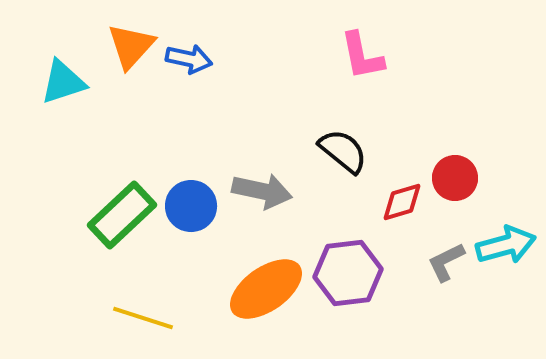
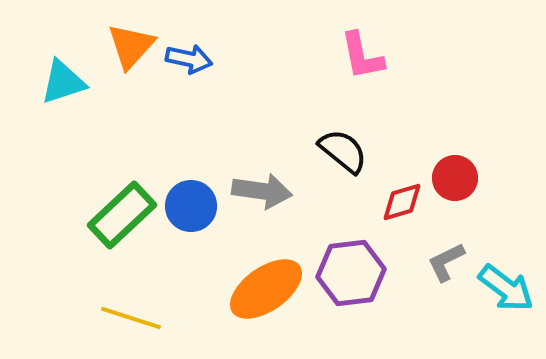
gray arrow: rotated 4 degrees counterclockwise
cyan arrow: moved 43 px down; rotated 52 degrees clockwise
purple hexagon: moved 3 px right
yellow line: moved 12 px left
